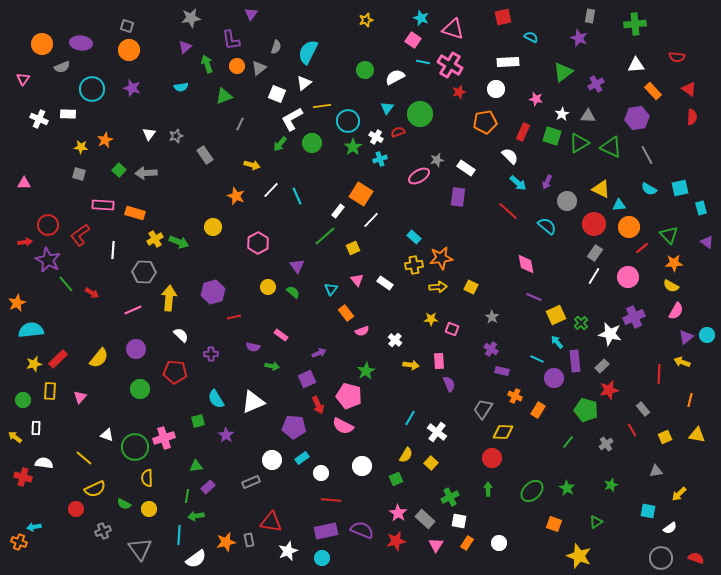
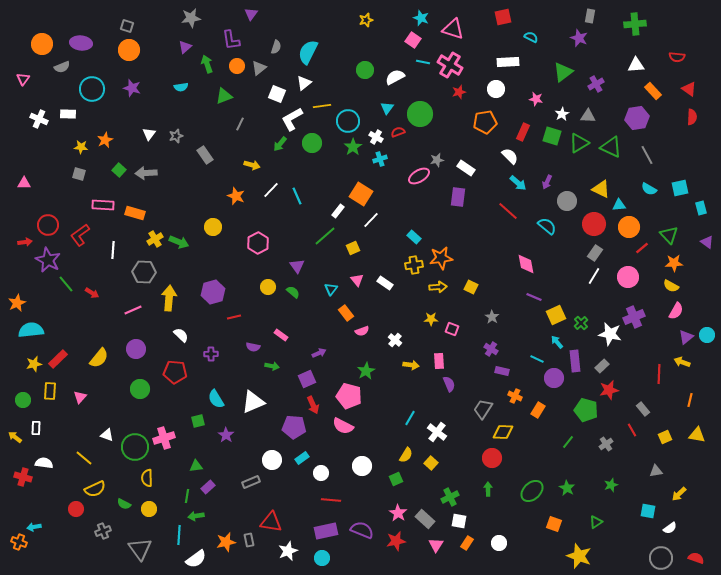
red arrow at (318, 405): moved 5 px left
